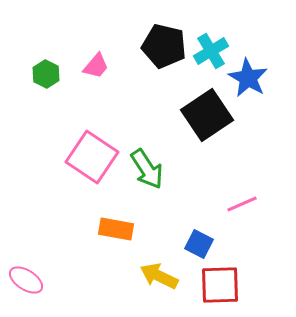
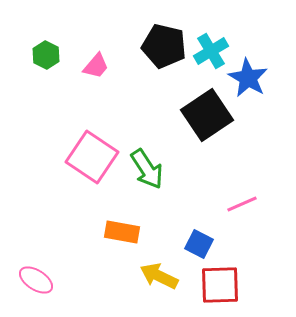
green hexagon: moved 19 px up
orange rectangle: moved 6 px right, 3 px down
pink ellipse: moved 10 px right
